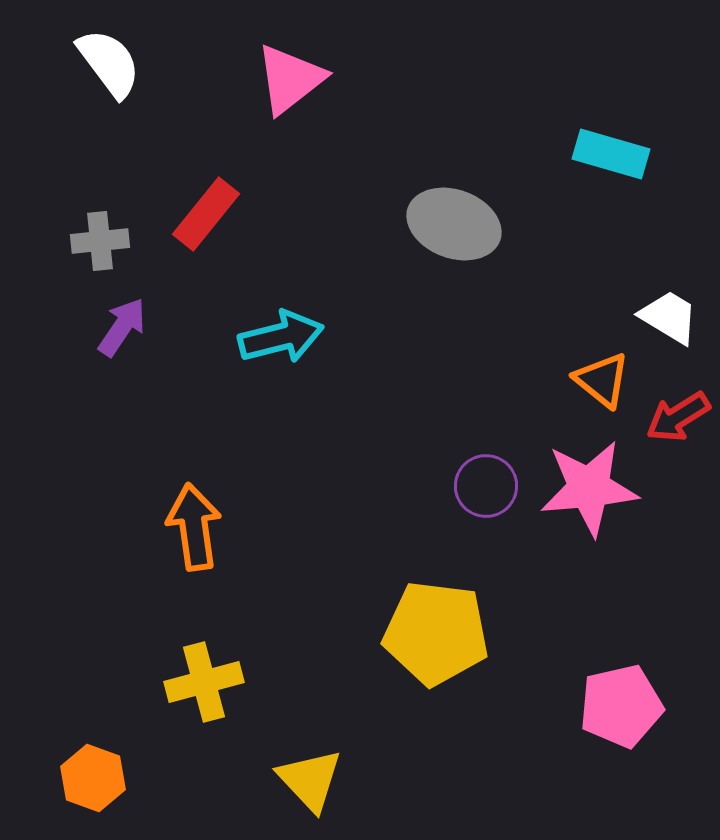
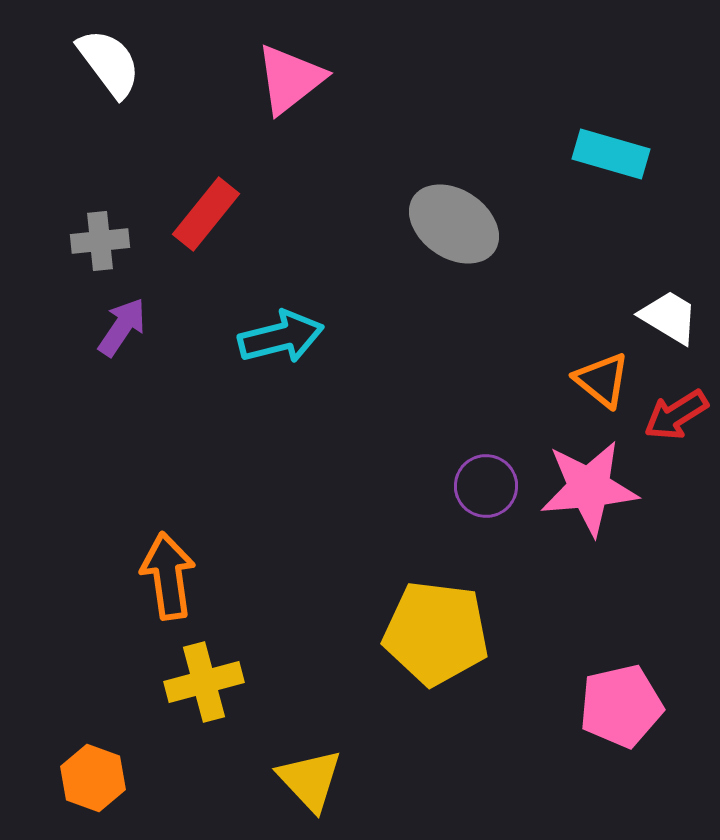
gray ellipse: rotated 14 degrees clockwise
red arrow: moved 2 px left, 2 px up
orange arrow: moved 26 px left, 49 px down
